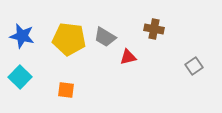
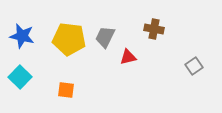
gray trapezoid: rotated 85 degrees clockwise
